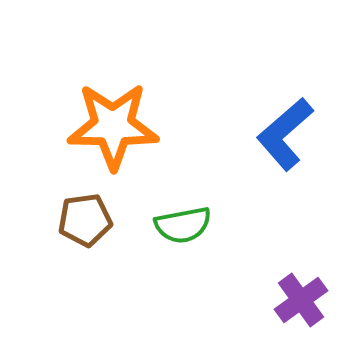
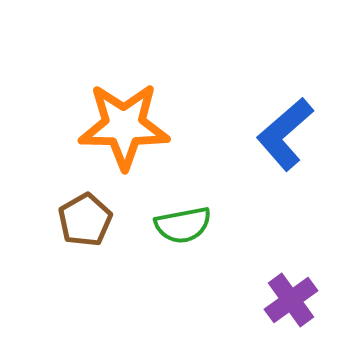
orange star: moved 11 px right
brown pentagon: rotated 22 degrees counterclockwise
purple cross: moved 10 px left
